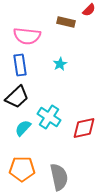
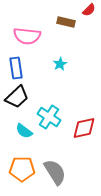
blue rectangle: moved 4 px left, 3 px down
cyan semicircle: moved 1 px right, 3 px down; rotated 96 degrees counterclockwise
gray semicircle: moved 4 px left, 5 px up; rotated 20 degrees counterclockwise
